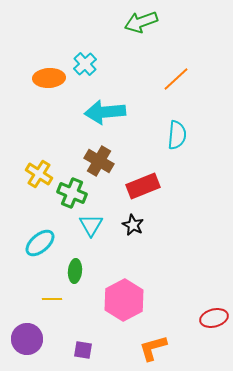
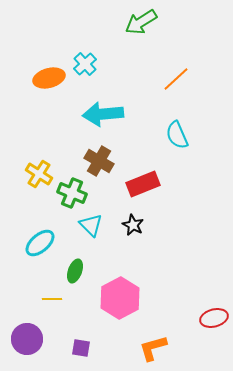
green arrow: rotated 12 degrees counterclockwise
orange ellipse: rotated 12 degrees counterclockwise
cyan arrow: moved 2 px left, 2 px down
cyan semicircle: rotated 152 degrees clockwise
red rectangle: moved 2 px up
cyan triangle: rotated 15 degrees counterclockwise
green ellipse: rotated 15 degrees clockwise
pink hexagon: moved 4 px left, 2 px up
purple square: moved 2 px left, 2 px up
